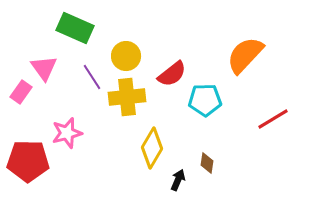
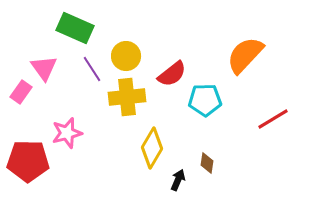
purple line: moved 8 px up
